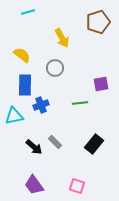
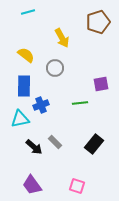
yellow semicircle: moved 4 px right
blue rectangle: moved 1 px left, 1 px down
cyan triangle: moved 6 px right, 3 px down
purple trapezoid: moved 2 px left
